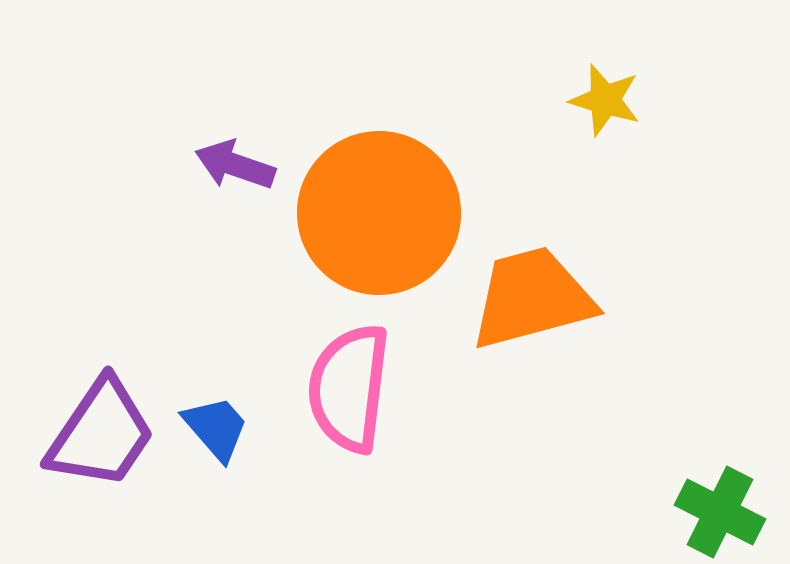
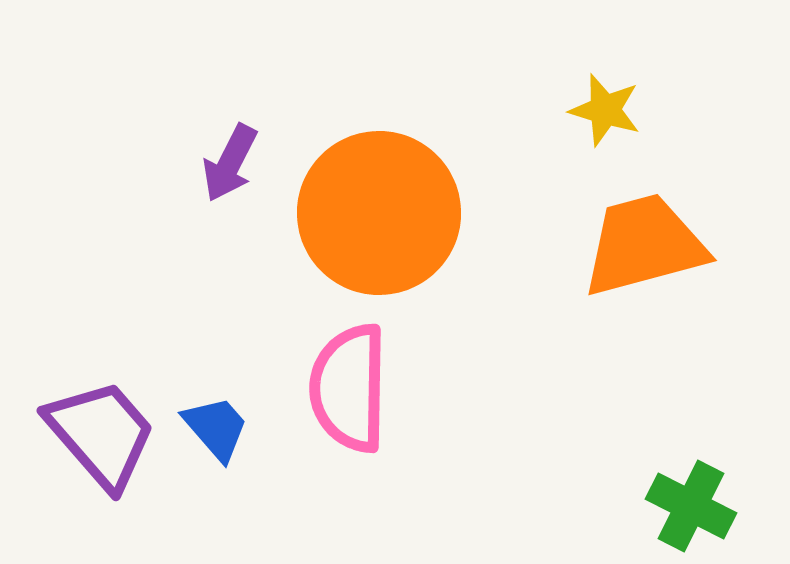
yellow star: moved 10 px down
purple arrow: moved 5 px left, 2 px up; rotated 82 degrees counterclockwise
orange trapezoid: moved 112 px right, 53 px up
pink semicircle: rotated 6 degrees counterclockwise
purple trapezoid: rotated 75 degrees counterclockwise
green cross: moved 29 px left, 6 px up
